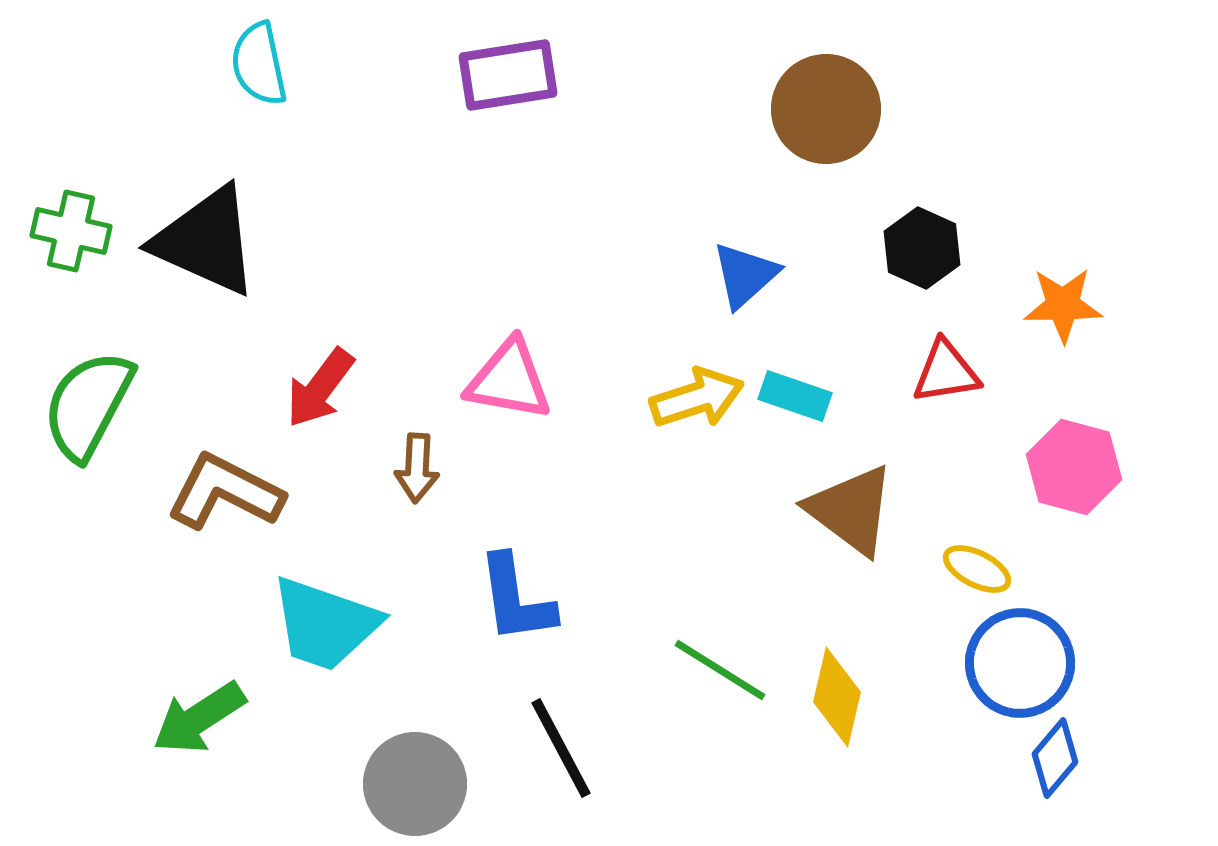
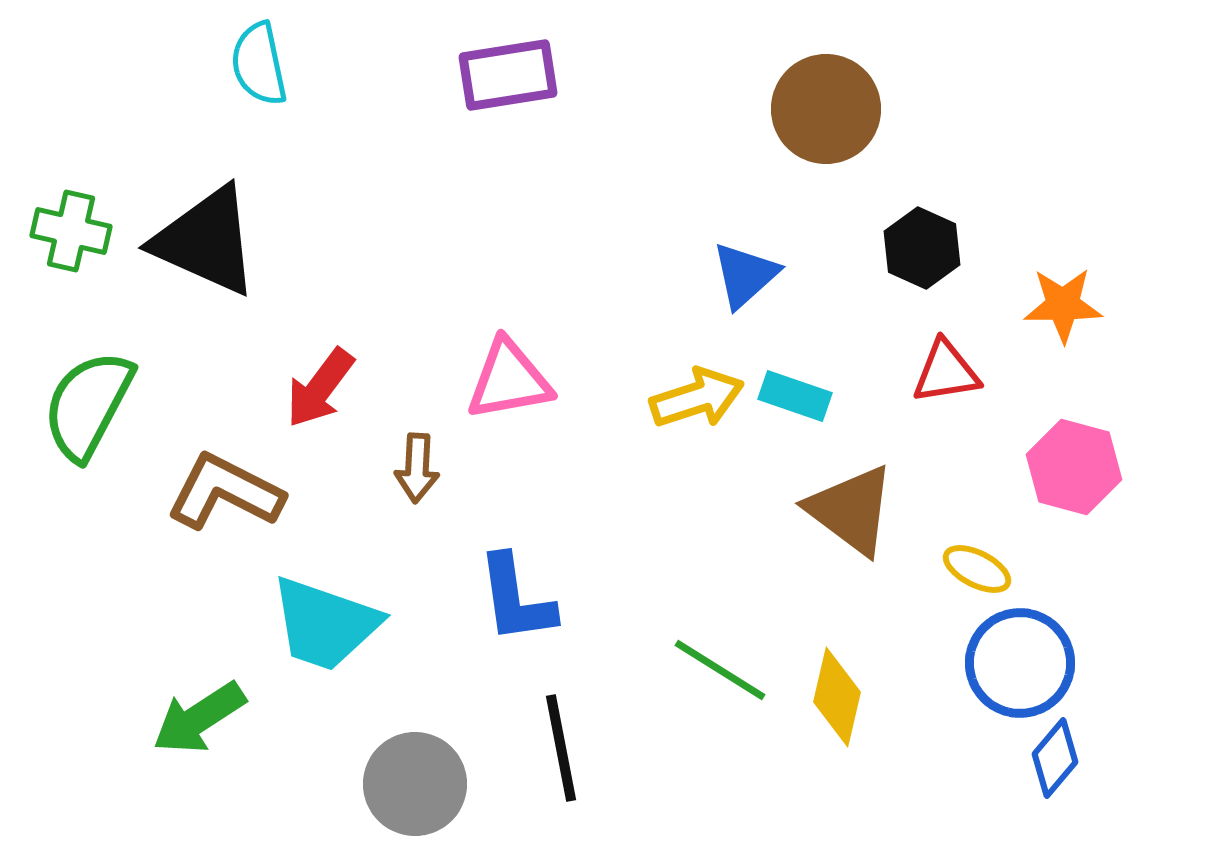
pink triangle: rotated 20 degrees counterclockwise
black line: rotated 17 degrees clockwise
